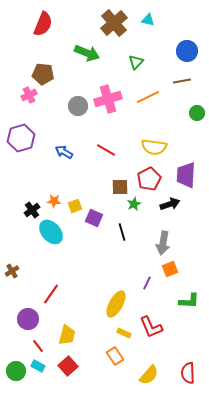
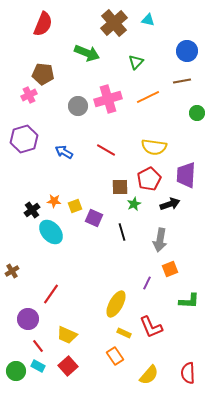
purple hexagon at (21, 138): moved 3 px right, 1 px down
gray arrow at (163, 243): moved 3 px left, 3 px up
yellow trapezoid at (67, 335): rotated 100 degrees clockwise
